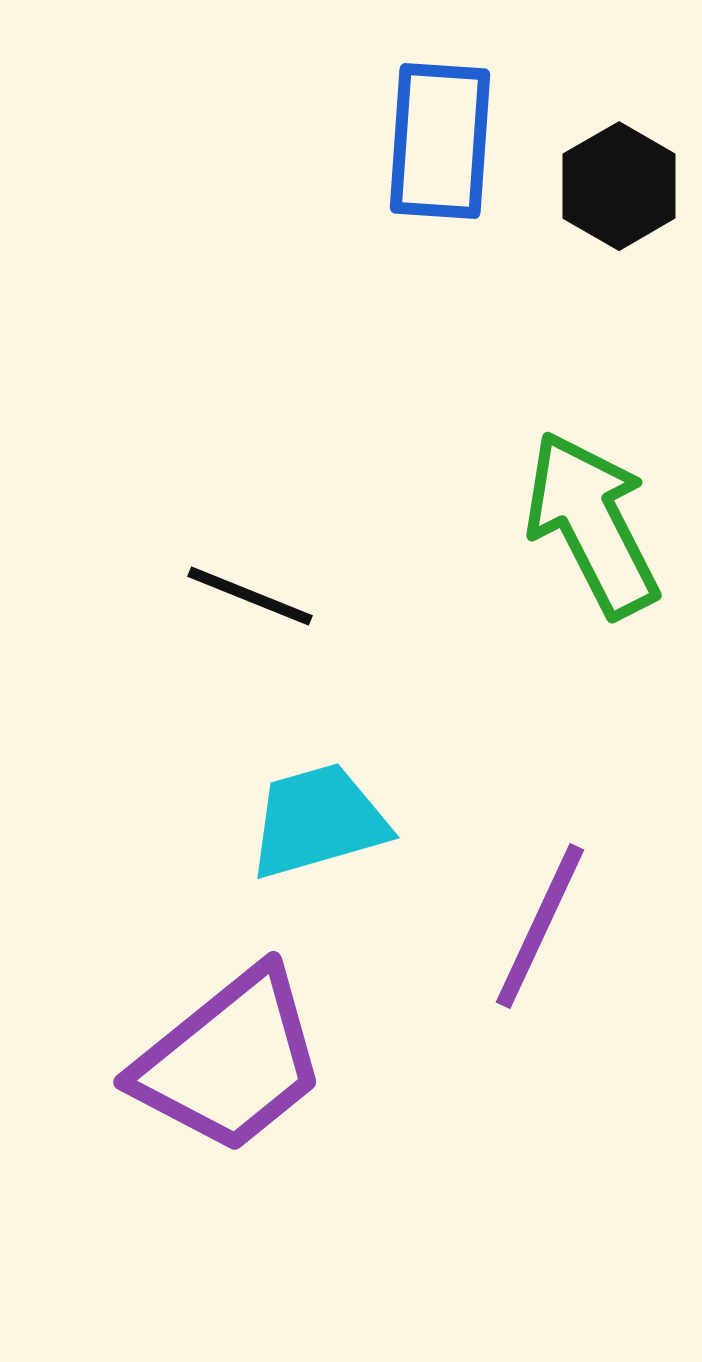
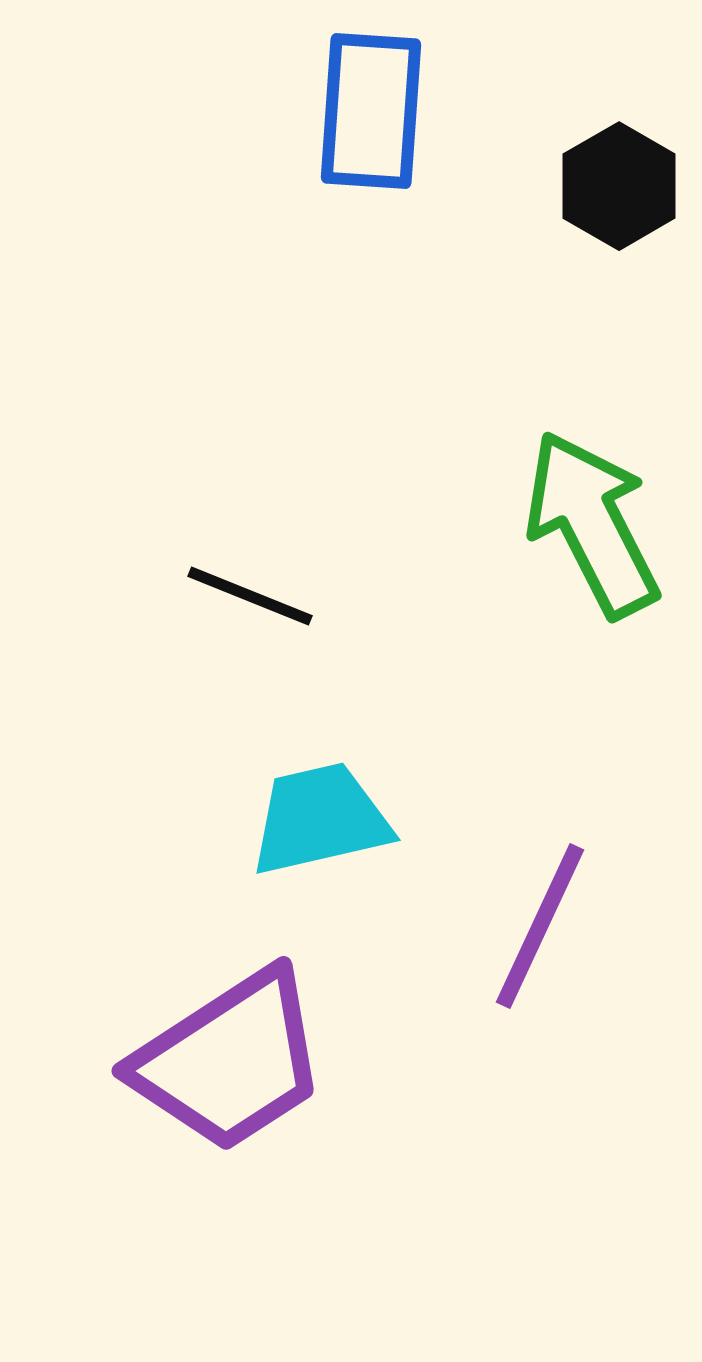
blue rectangle: moved 69 px left, 30 px up
cyan trapezoid: moved 2 px right, 2 px up; rotated 3 degrees clockwise
purple trapezoid: rotated 6 degrees clockwise
